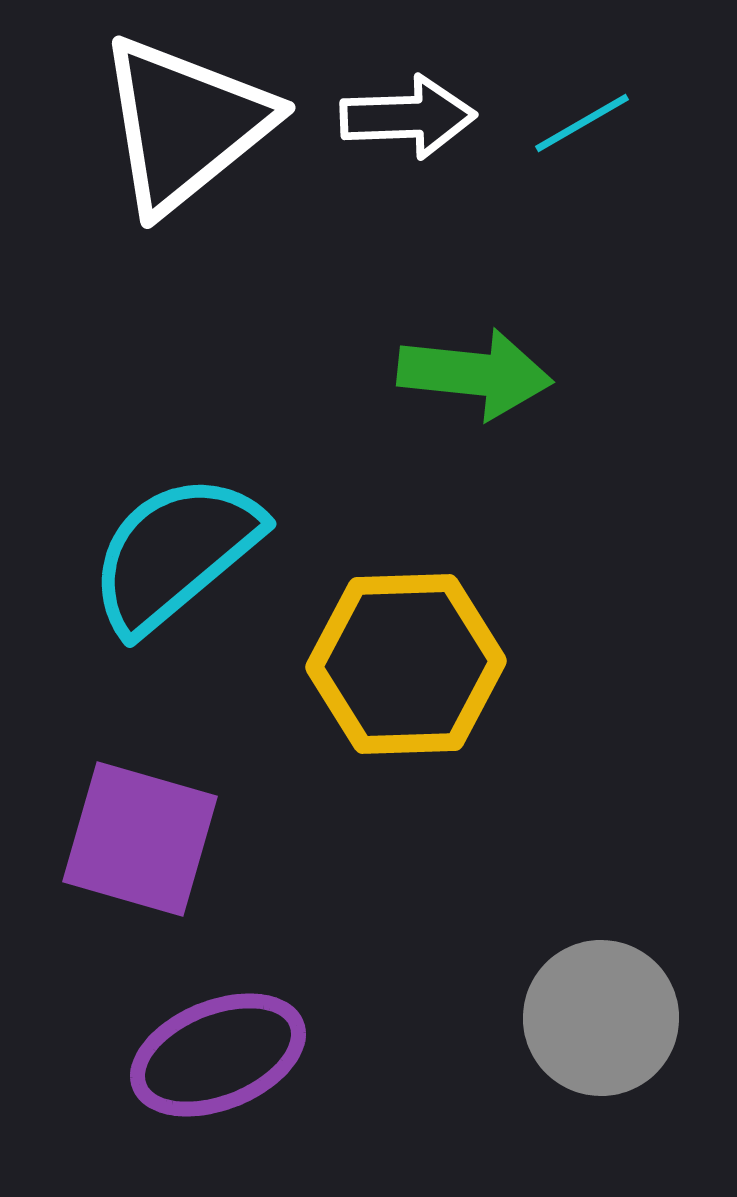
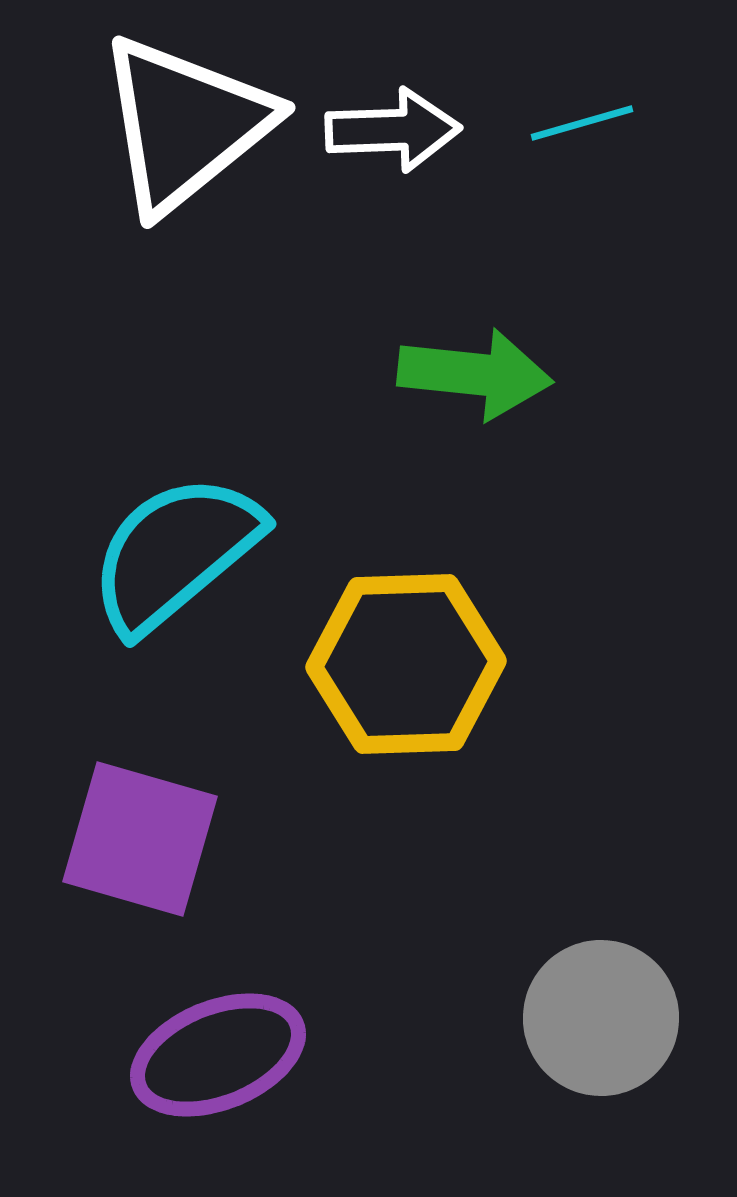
white arrow: moved 15 px left, 13 px down
cyan line: rotated 14 degrees clockwise
